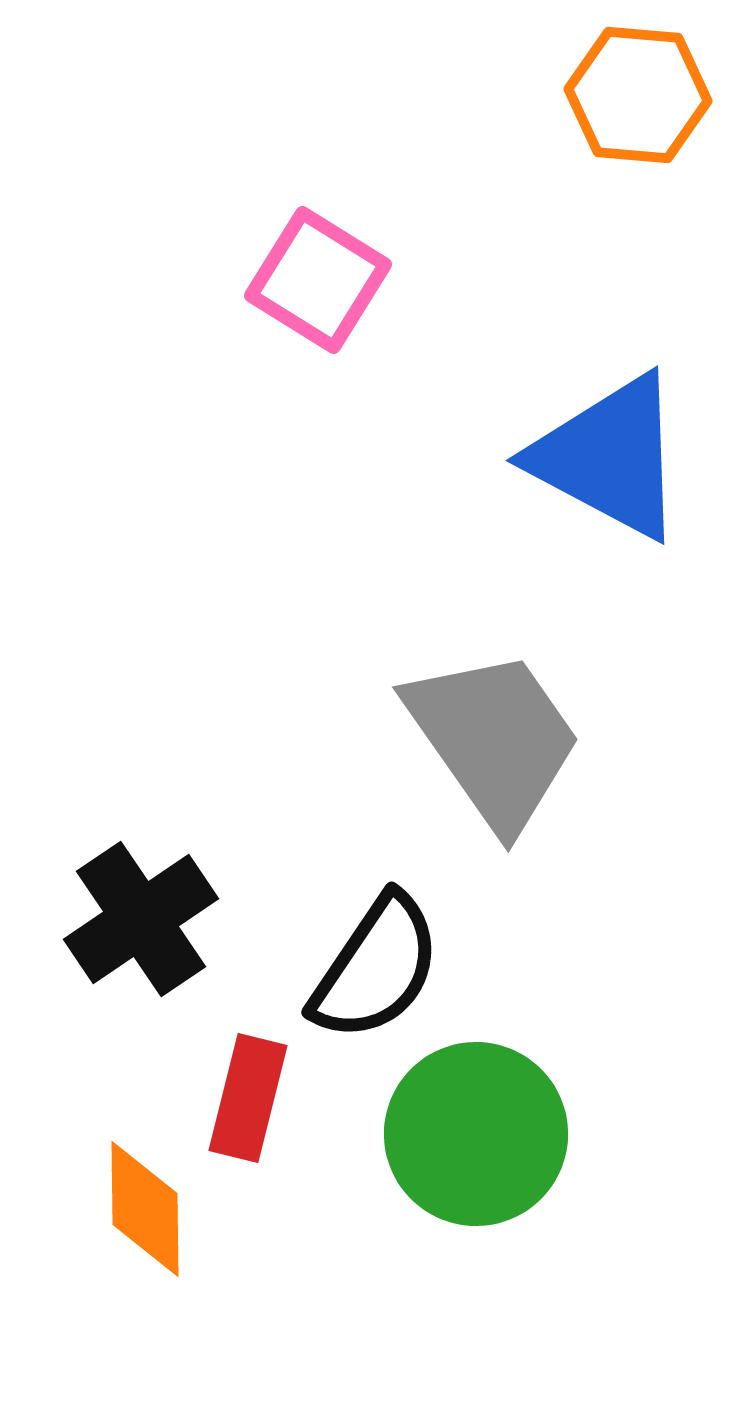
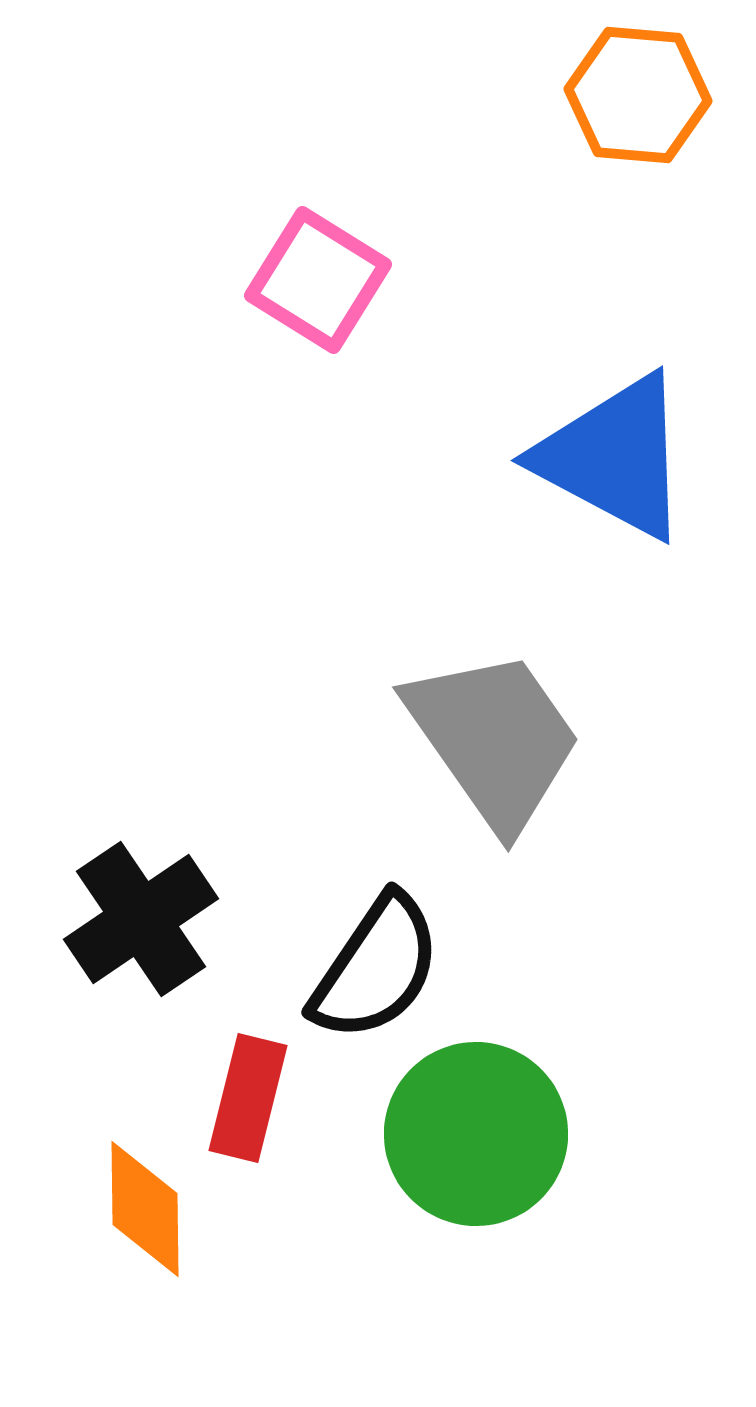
blue triangle: moved 5 px right
